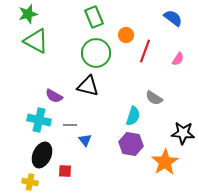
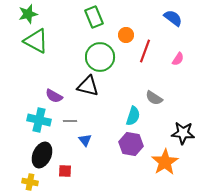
green circle: moved 4 px right, 4 px down
gray line: moved 4 px up
